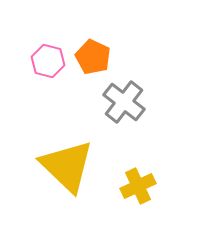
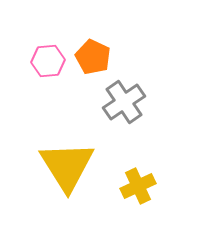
pink hexagon: rotated 20 degrees counterclockwise
gray cross: rotated 18 degrees clockwise
yellow triangle: rotated 14 degrees clockwise
